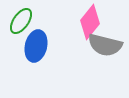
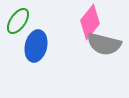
green ellipse: moved 3 px left
gray semicircle: moved 1 px left, 1 px up
